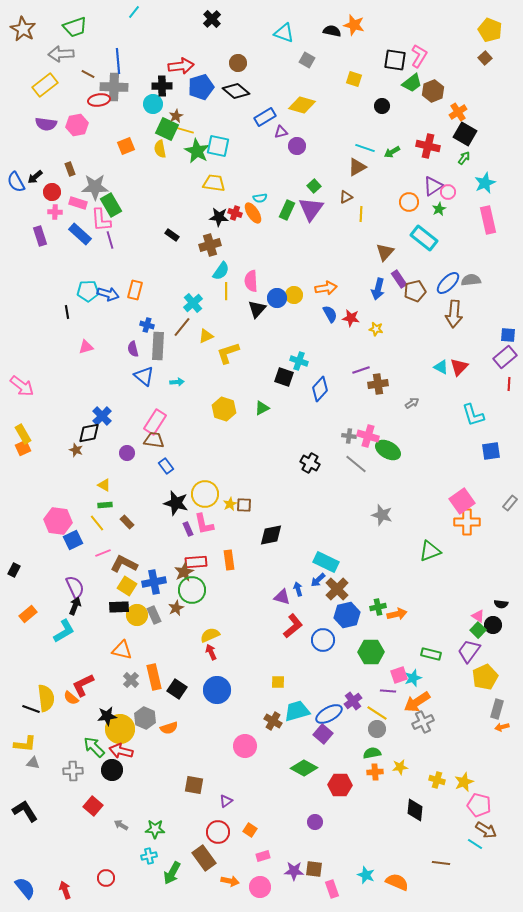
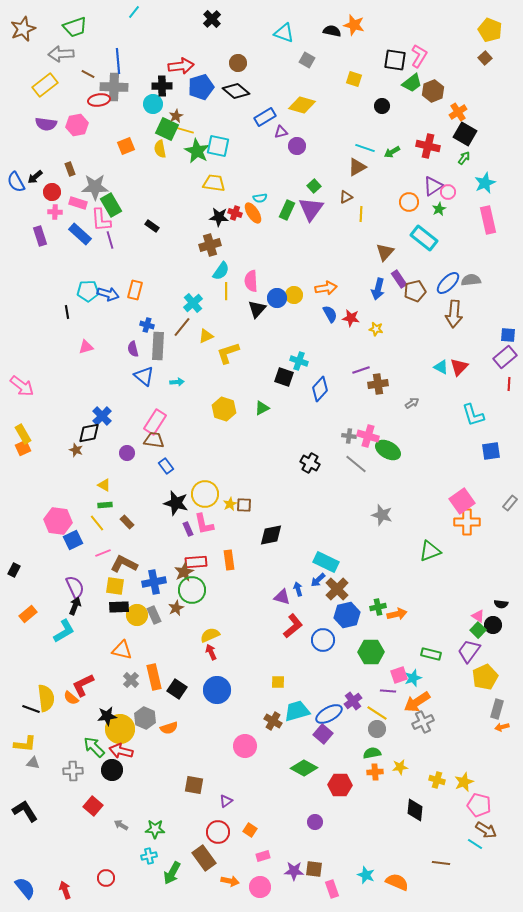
brown star at (23, 29): rotated 20 degrees clockwise
black rectangle at (172, 235): moved 20 px left, 9 px up
yellow square at (127, 586): moved 12 px left; rotated 24 degrees counterclockwise
